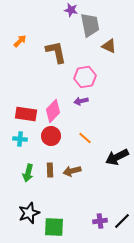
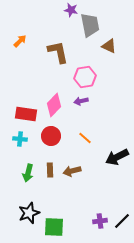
brown L-shape: moved 2 px right
pink diamond: moved 1 px right, 6 px up
